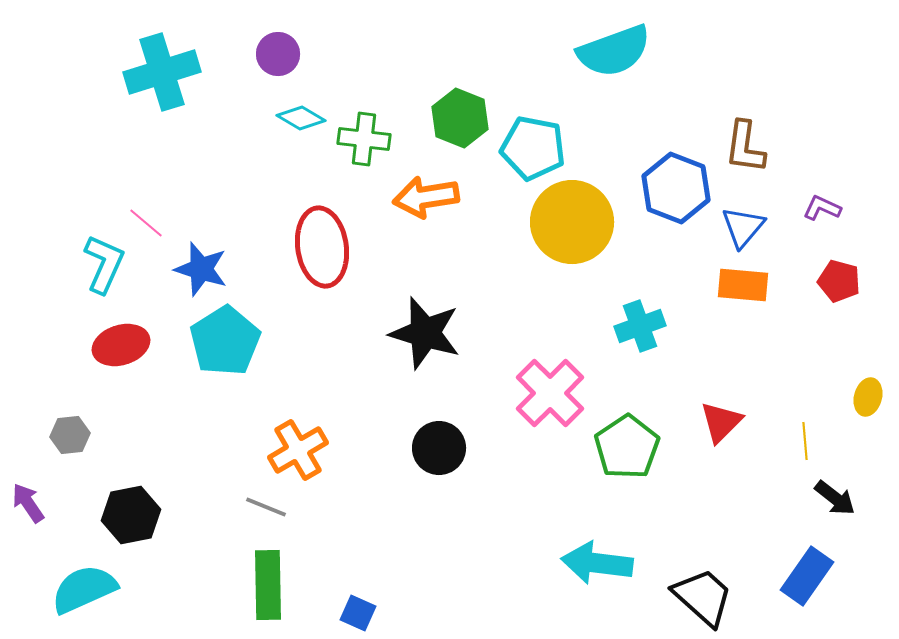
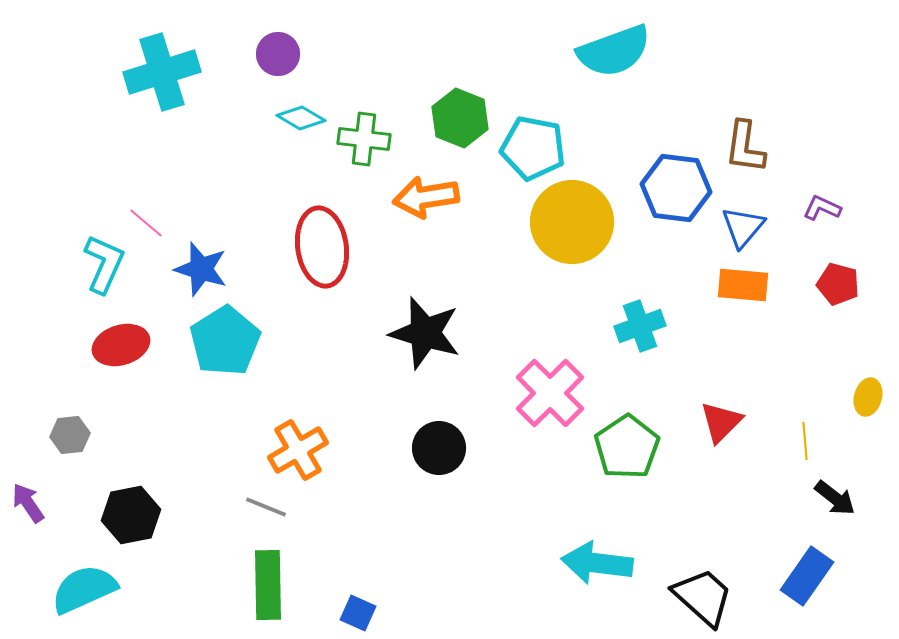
blue hexagon at (676, 188): rotated 14 degrees counterclockwise
red pentagon at (839, 281): moved 1 px left, 3 px down
